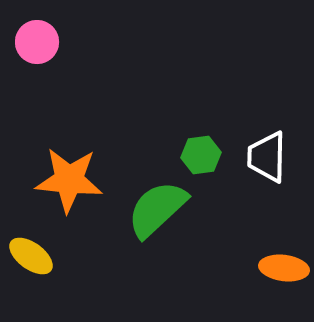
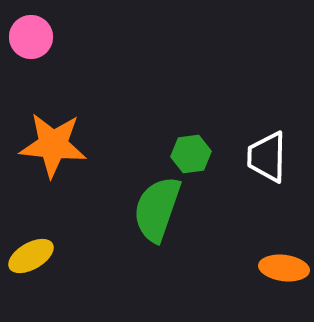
pink circle: moved 6 px left, 5 px up
green hexagon: moved 10 px left, 1 px up
orange star: moved 16 px left, 35 px up
green semicircle: rotated 28 degrees counterclockwise
yellow ellipse: rotated 66 degrees counterclockwise
